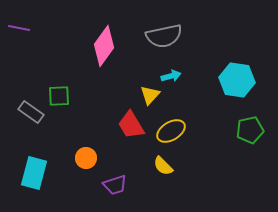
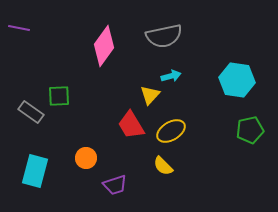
cyan rectangle: moved 1 px right, 2 px up
